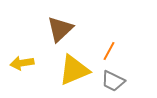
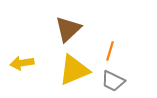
brown triangle: moved 8 px right
orange line: moved 1 px right; rotated 12 degrees counterclockwise
